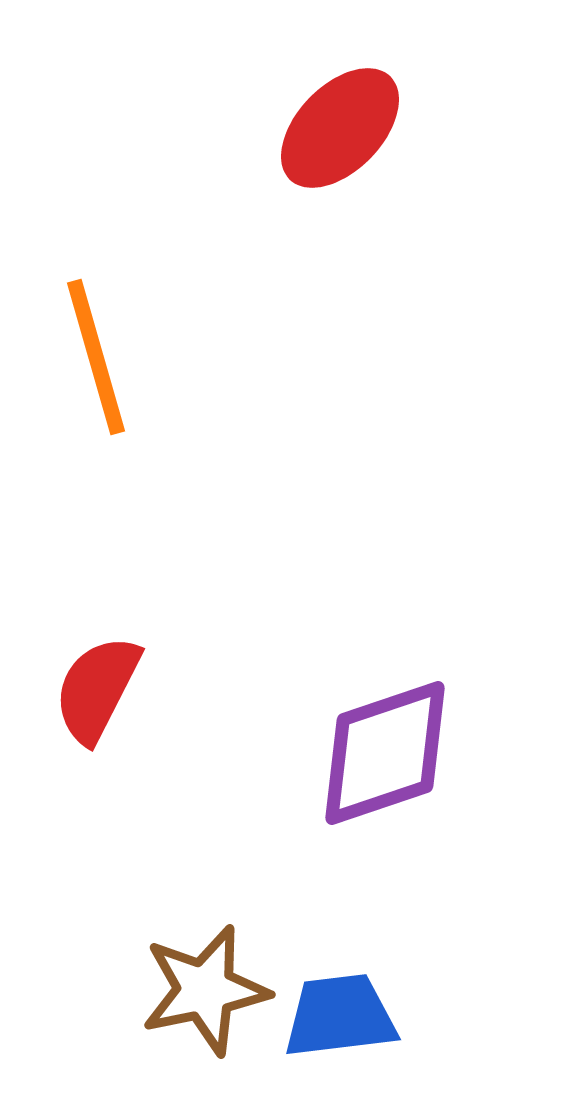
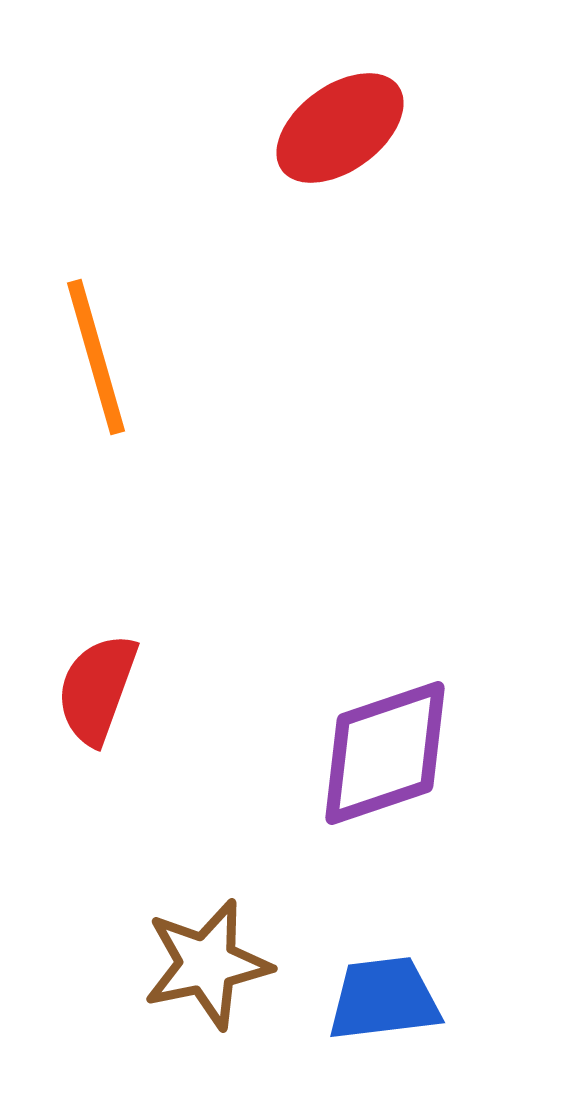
red ellipse: rotated 10 degrees clockwise
red semicircle: rotated 7 degrees counterclockwise
brown star: moved 2 px right, 26 px up
blue trapezoid: moved 44 px right, 17 px up
